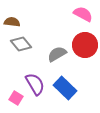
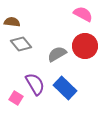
red circle: moved 1 px down
